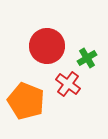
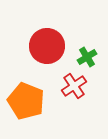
green cross: moved 1 px up
red cross: moved 6 px right, 2 px down; rotated 20 degrees clockwise
